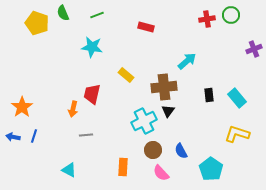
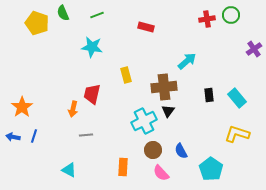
purple cross: rotated 14 degrees counterclockwise
yellow rectangle: rotated 35 degrees clockwise
